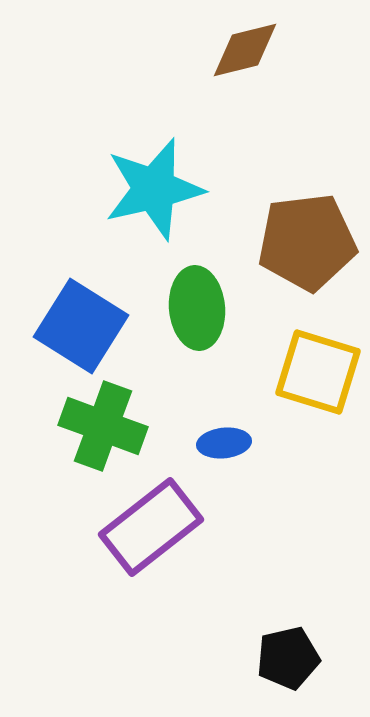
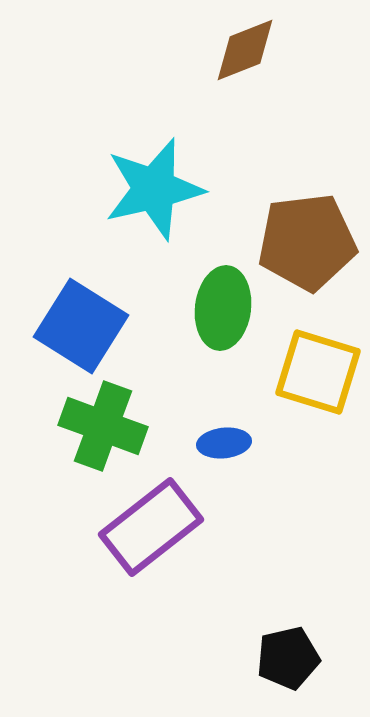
brown diamond: rotated 8 degrees counterclockwise
green ellipse: moved 26 px right; rotated 12 degrees clockwise
